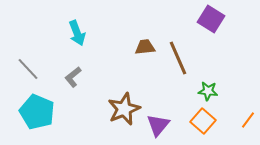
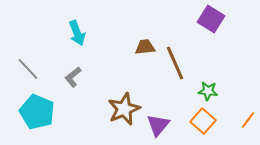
brown line: moved 3 px left, 5 px down
